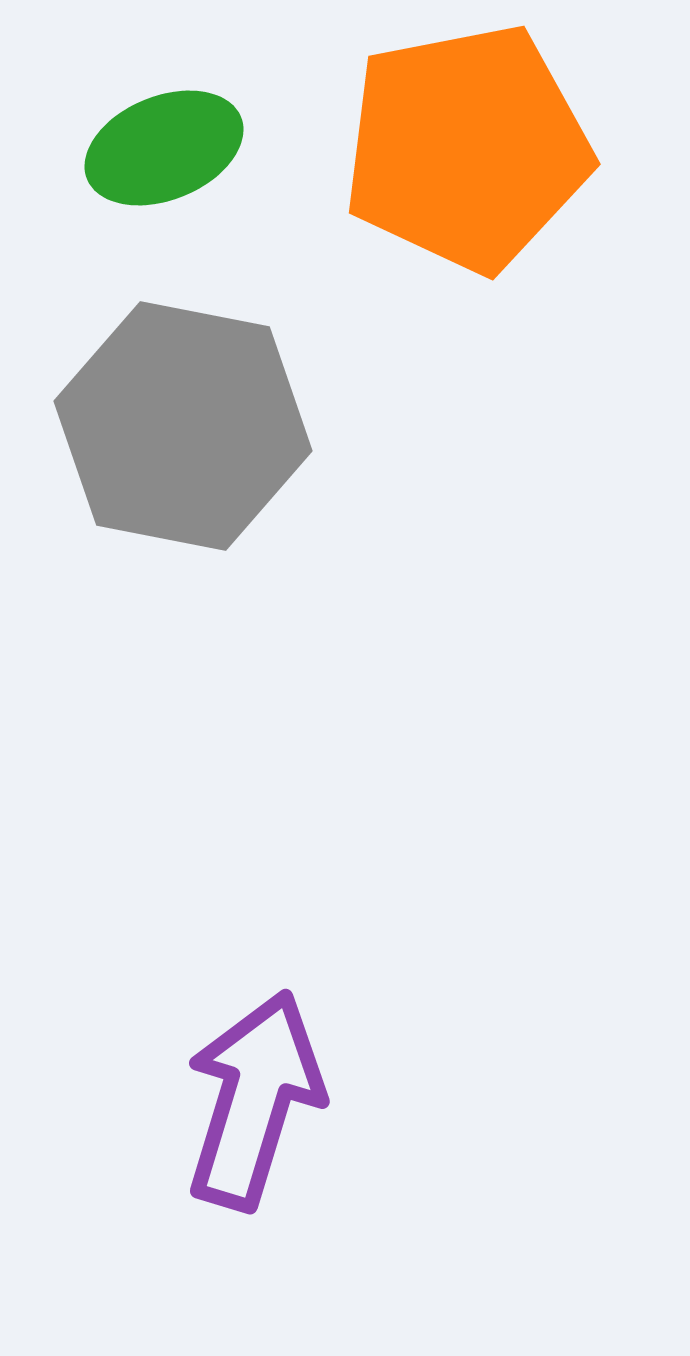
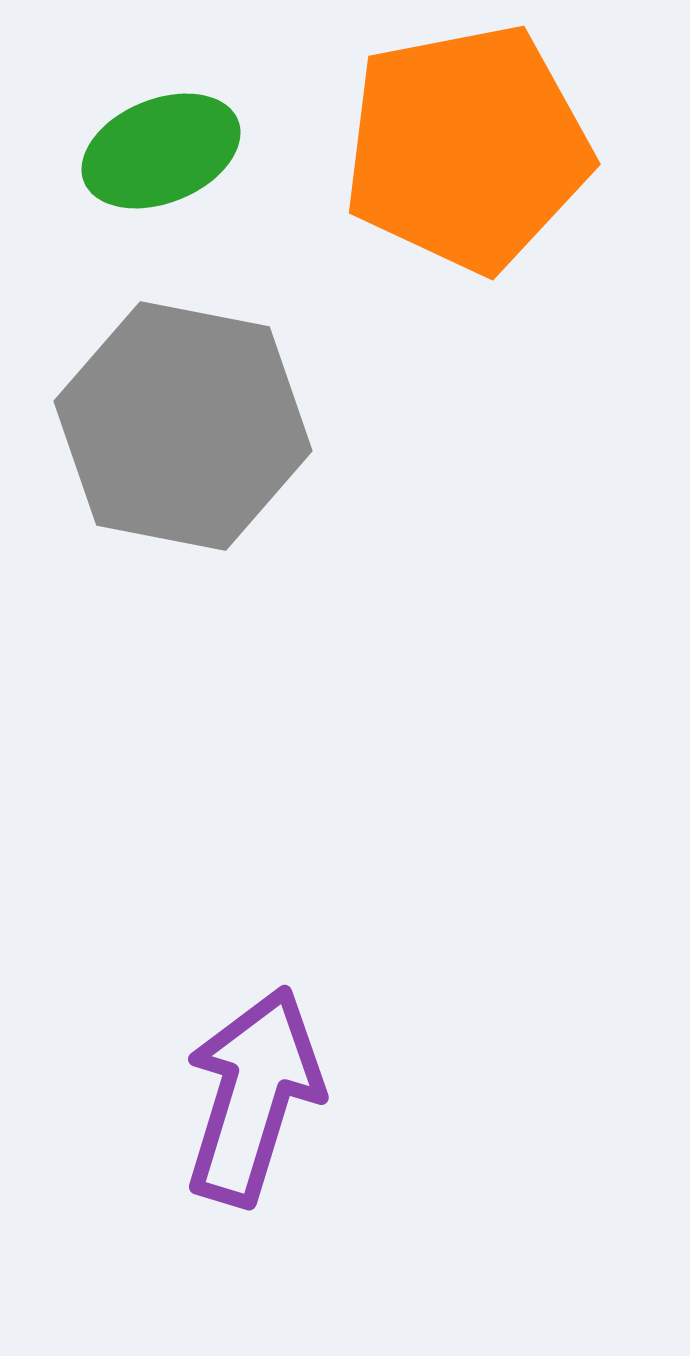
green ellipse: moved 3 px left, 3 px down
purple arrow: moved 1 px left, 4 px up
